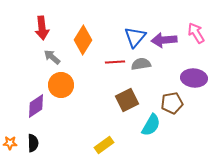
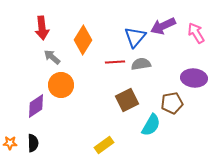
purple arrow: moved 1 px left, 14 px up; rotated 20 degrees counterclockwise
